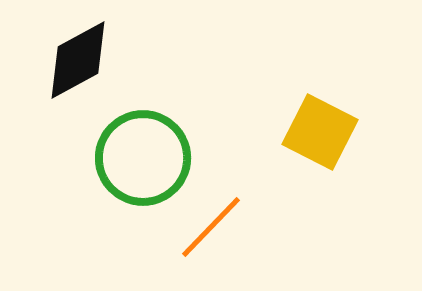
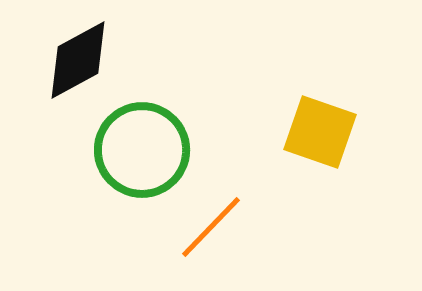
yellow square: rotated 8 degrees counterclockwise
green circle: moved 1 px left, 8 px up
